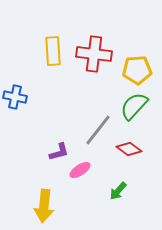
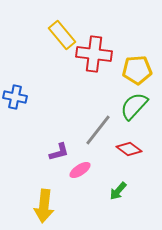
yellow rectangle: moved 9 px right, 16 px up; rotated 36 degrees counterclockwise
